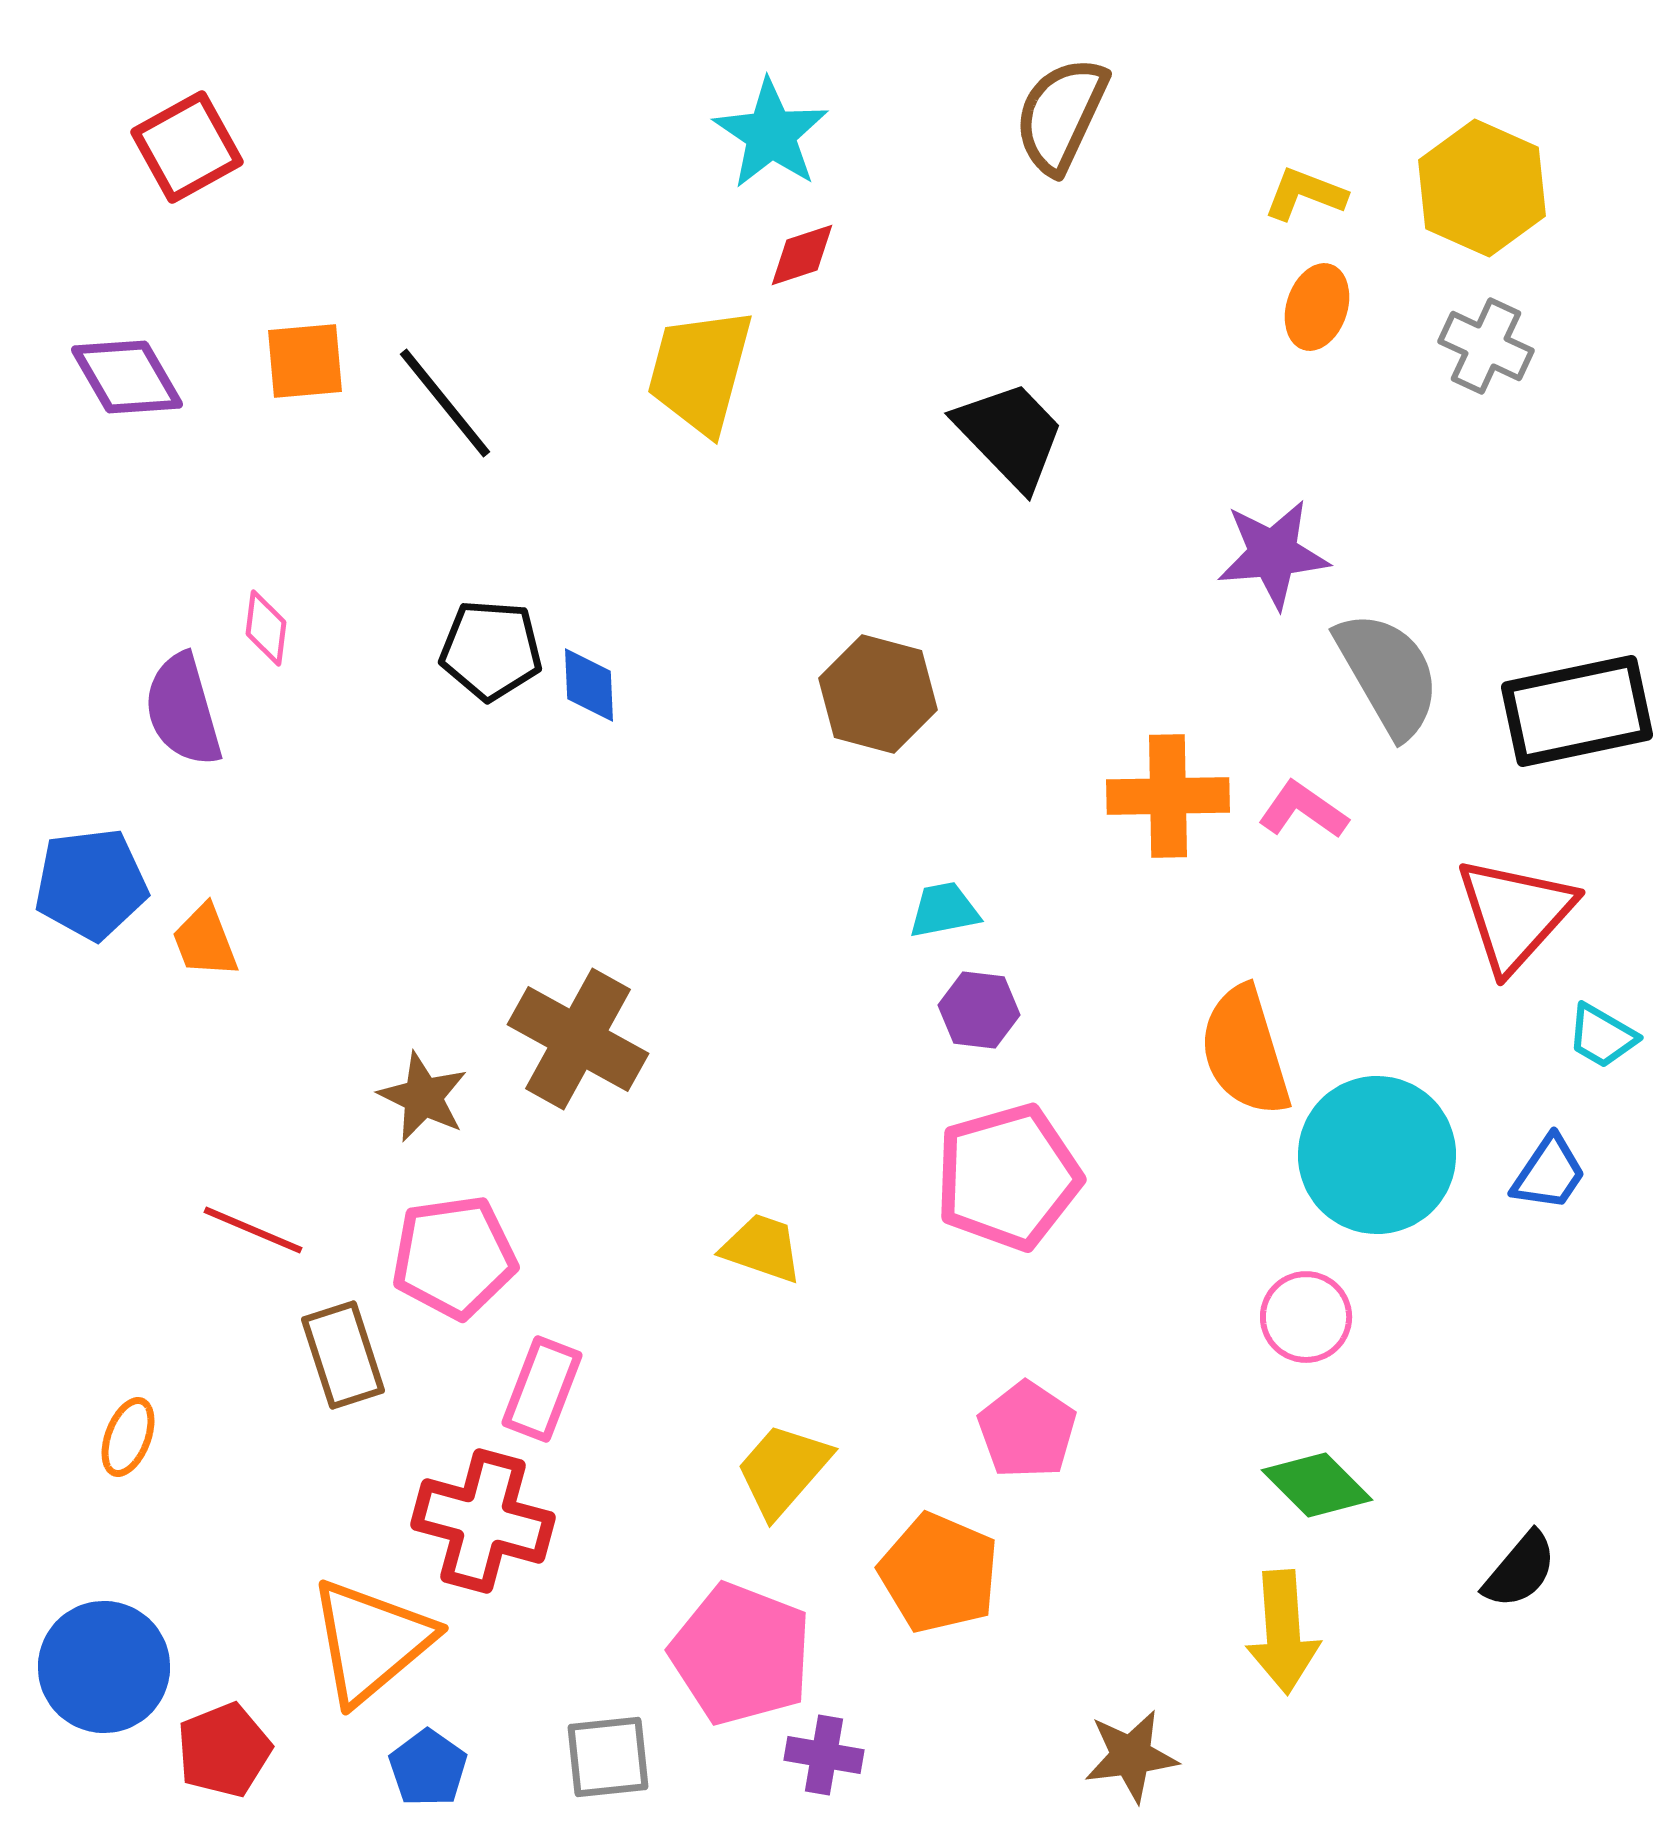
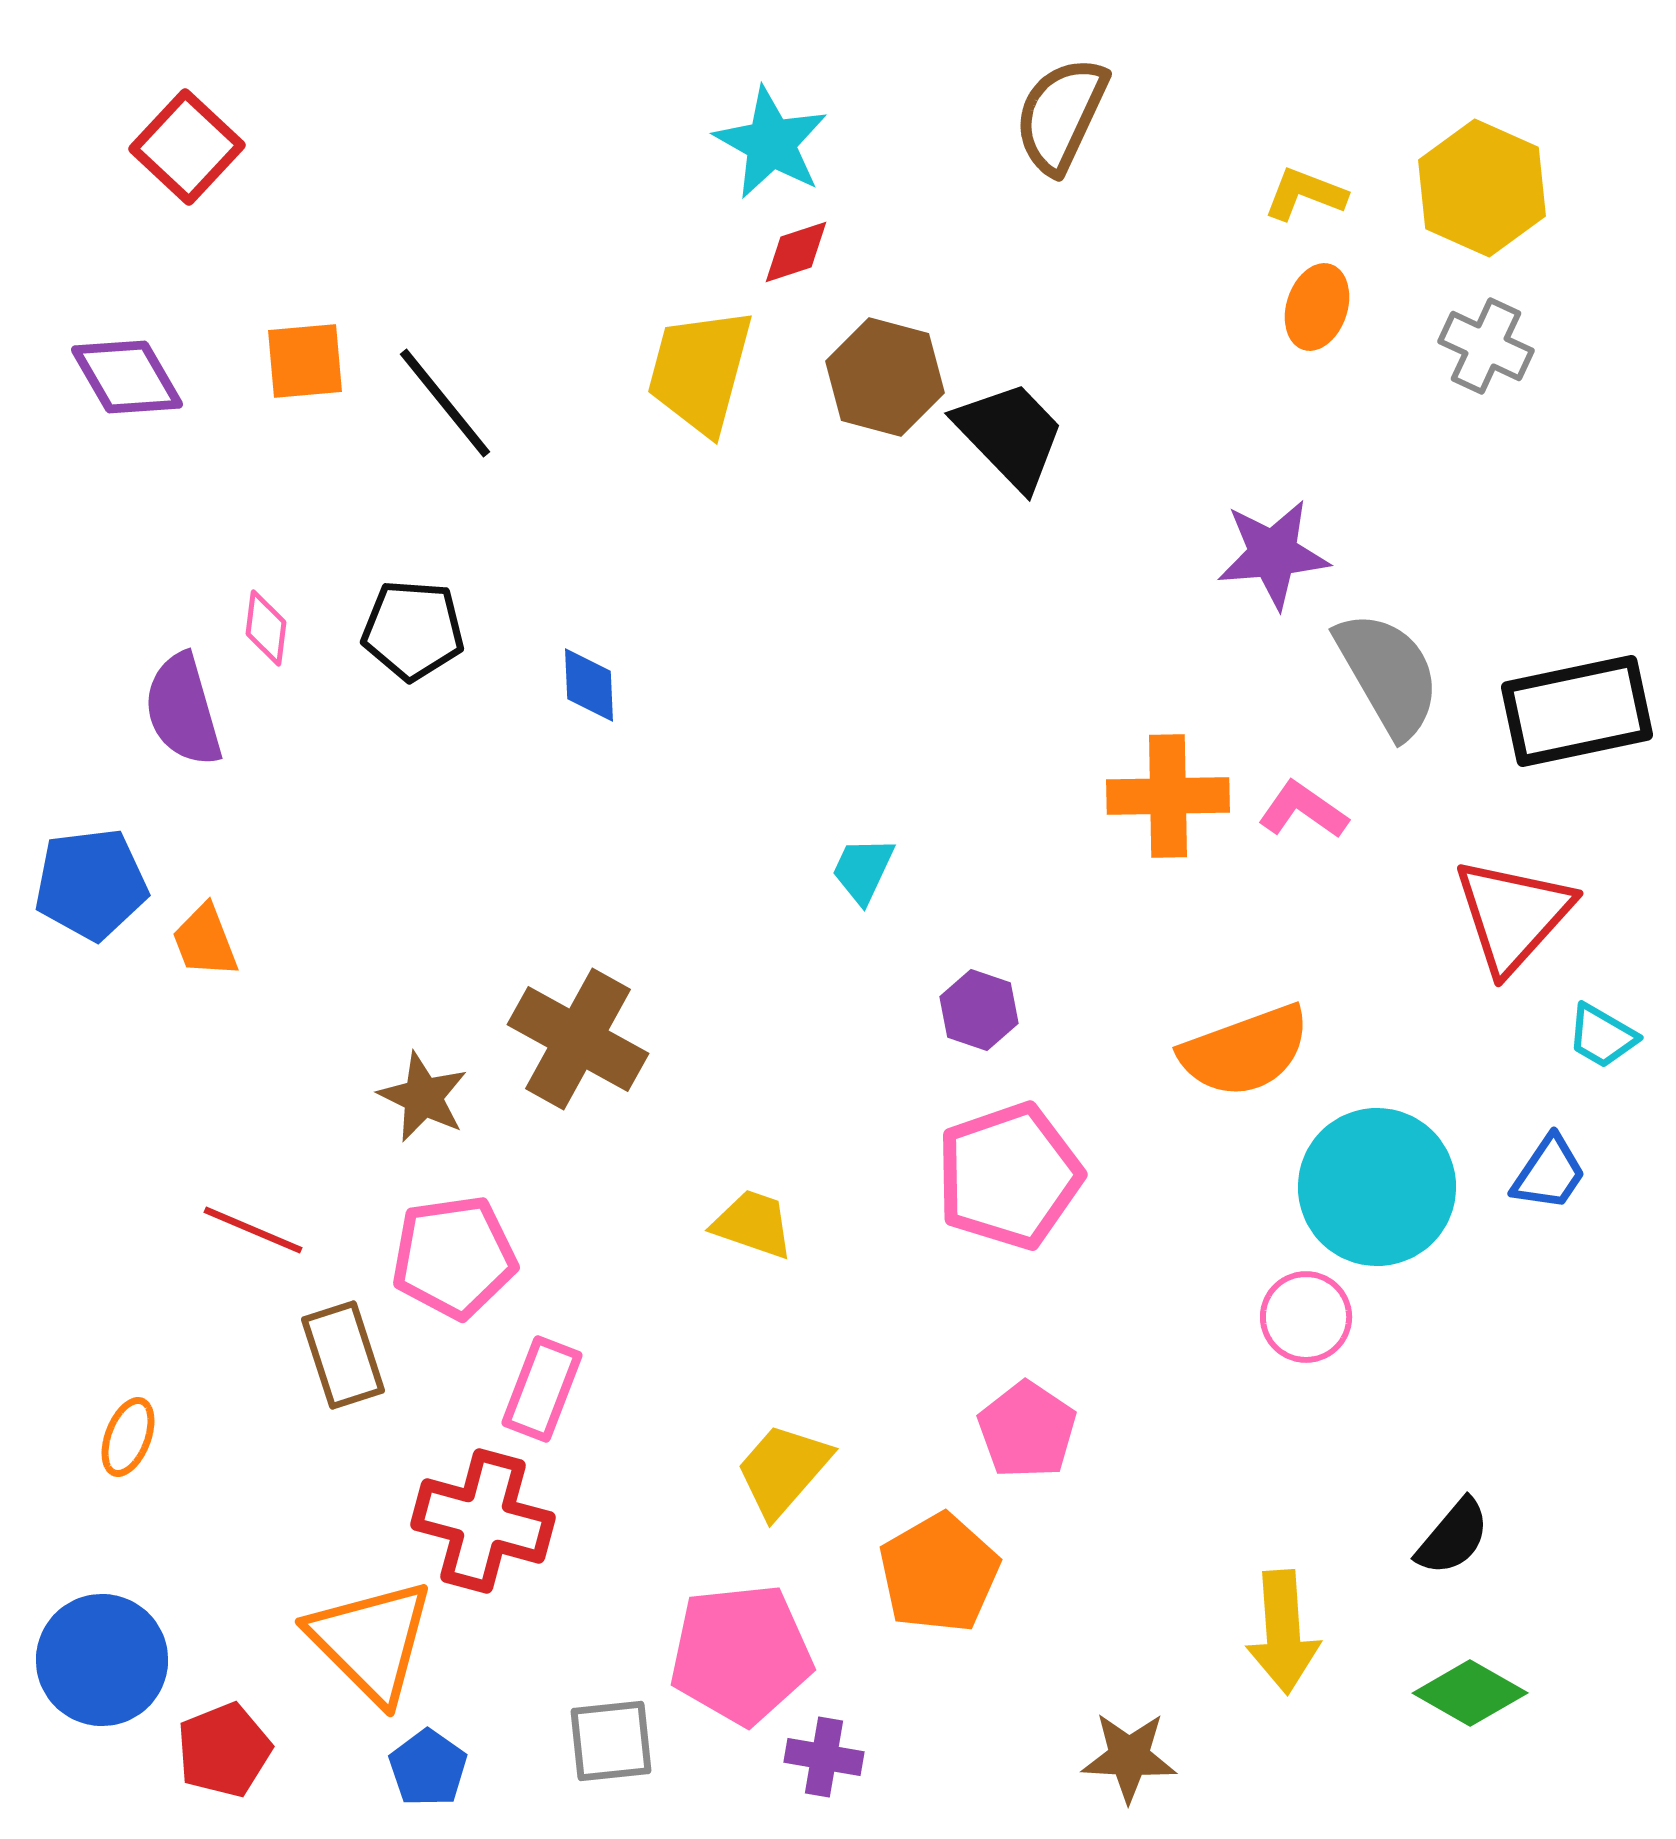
cyan star at (771, 134): moved 9 px down; rotated 5 degrees counterclockwise
red square at (187, 147): rotated 18 degrees counterclockwise
red diamond at (802, 255): moved 6 px left, 3 px up
black pentagon at (491, 650): moved 78 px left, 20 px up
brown hexagon at (878, 694): moved 7 px right, 317 px up
cyan trapezoid at (944, 910): moved 81 px left, 40 px up; rotated 54 degrees counterclockwise
red triangle at (1515, 914): moved 2 px left, 1 px down
purple hexagon at (979, 1010): rotated 12 degrees clockwise
orange semicircle at (1245, 1051): rotated 93 degrees counterclockwise
cyan circle at (1377, 1155): moved 32 px down
pink pentagon at (1008, 1177): moved 1 px right, 1 px up; rotated 3 degrees counterclockwise
yellow trapezoid at (762, 1248): moved 9 px left, 24 px up
green diamond at (1317, 1485): moved 153 px right, 208 px down; rotated 15 degrees counterclockwise
black semicircle at (1520, 1570): moved 67 px left, 33 px up
orange pentagon at (939, 1573): rotated 19 degrees clockwise
orange triangle at (371, 1641): rotated 35 degrees counterclockwise
pink pentagon at (741, 1654): rotated 27 degrees counterclockwise
blue circle at (104, 1667): moved 2 px left, 7 px up
purple cross at (824, 1755): moved 2 px down
brown star at (1131, 1756): moved 2 px left, 1 px down; rotated 10 degrees clockwise
gray square at (608, 1757): moved 3 px right, 16 px up
